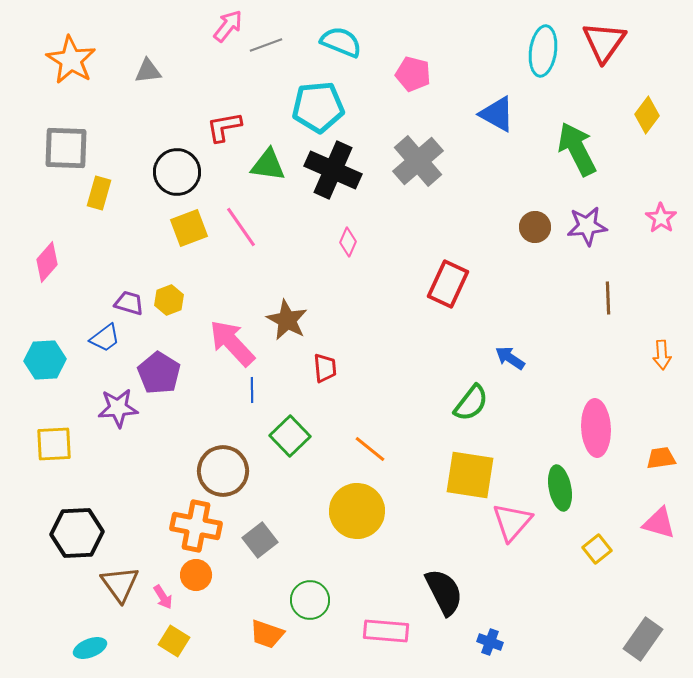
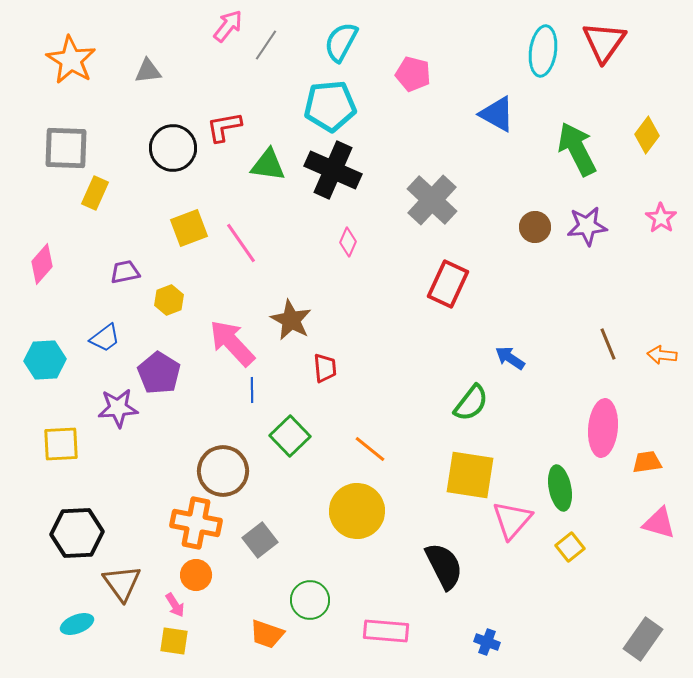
cyan semicircle at (341, 42): rotated 84 degrees counterclockwise
gray line at (266, 45): rotated 36 degrees counterclockwise
cyan pentagon at (318, 107): moved 12 px right, 1 px up
yellow diamond at (647, 115): moved 20 px down
gray cross at (418, 161): moved 14 px right, 39 px down; rotated 6 degrees counterclockwise
black circle at (177, 172): moved 4 px left, 24 px up
yellow rectangle at (99, 193): moved 4 px left; rotated 8 degrees clockwise
pink line at (241, 227): moved 16 px down
pink diamond at (47, 262): moved 5 px left, 2 px down
brown line at (608, 298): moved 46 px down; rotated 20 degrees counterclockwise
purple trapezoid at (129, 303): moved 4 px left, 31 px up; rotated 28 degrees counterclockwise
brown star at (287, 320): moved 4 px right
orange arrow at (662, 355): rotated 100 degrees clockwise
pink ellipse at (596, 428): moved 7 px right; rotated 8 degrees clockwise
yellow square at (54, 444): moved 7 px right
orange trapezoid at (661, 458): moved 14 px left, 4 px down
pink triangle at (512, 522): moved 2 px up
orange cross at (196, 526): moved 3 px up
yellow square at (597, 549): moved 27 px left, 2 px up
brown triangle at (120, 584): moved 2 px right, 1 px up
black semicircle at (444, 592): moved 26 px up
pink arrow at (163, 597): moved 12 px right, 8 px down
yellow square at (174, 641): rotated 24 degrees counterclockwise
blue cross at (490, 642): moved 3 px left
cyan ellipse at (90, 648): moved 13 px left, 24 px up
